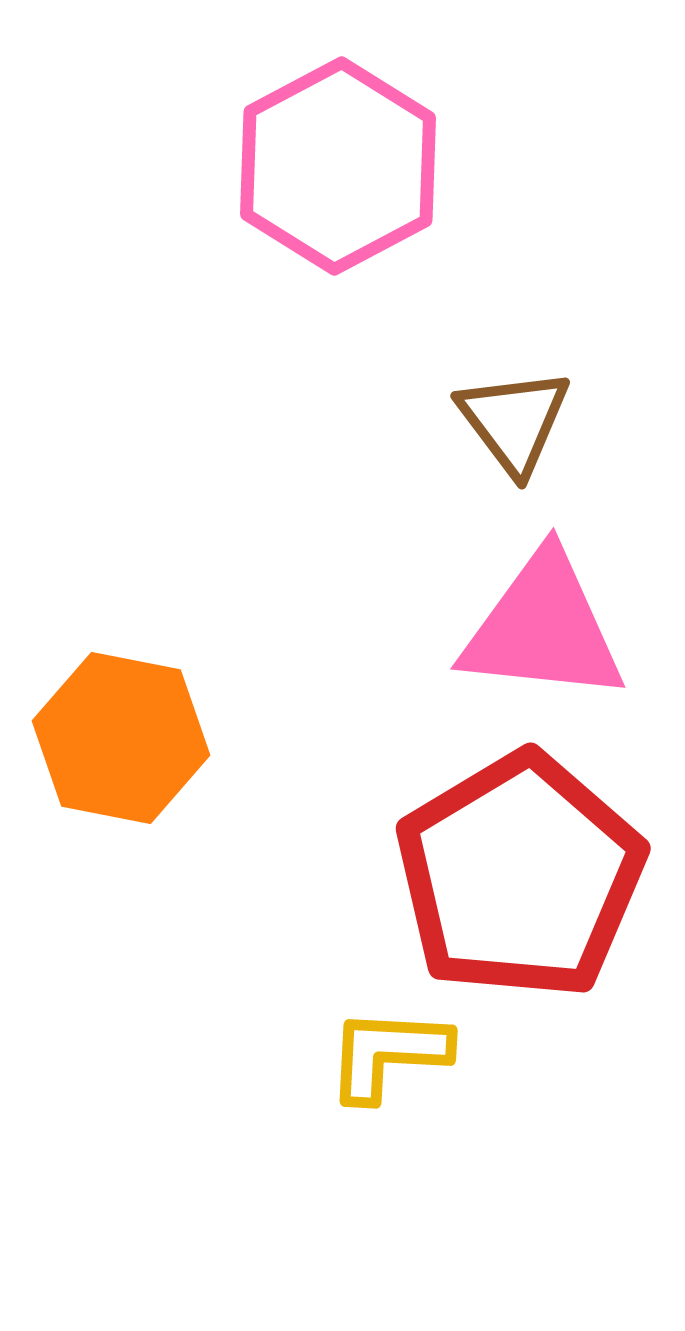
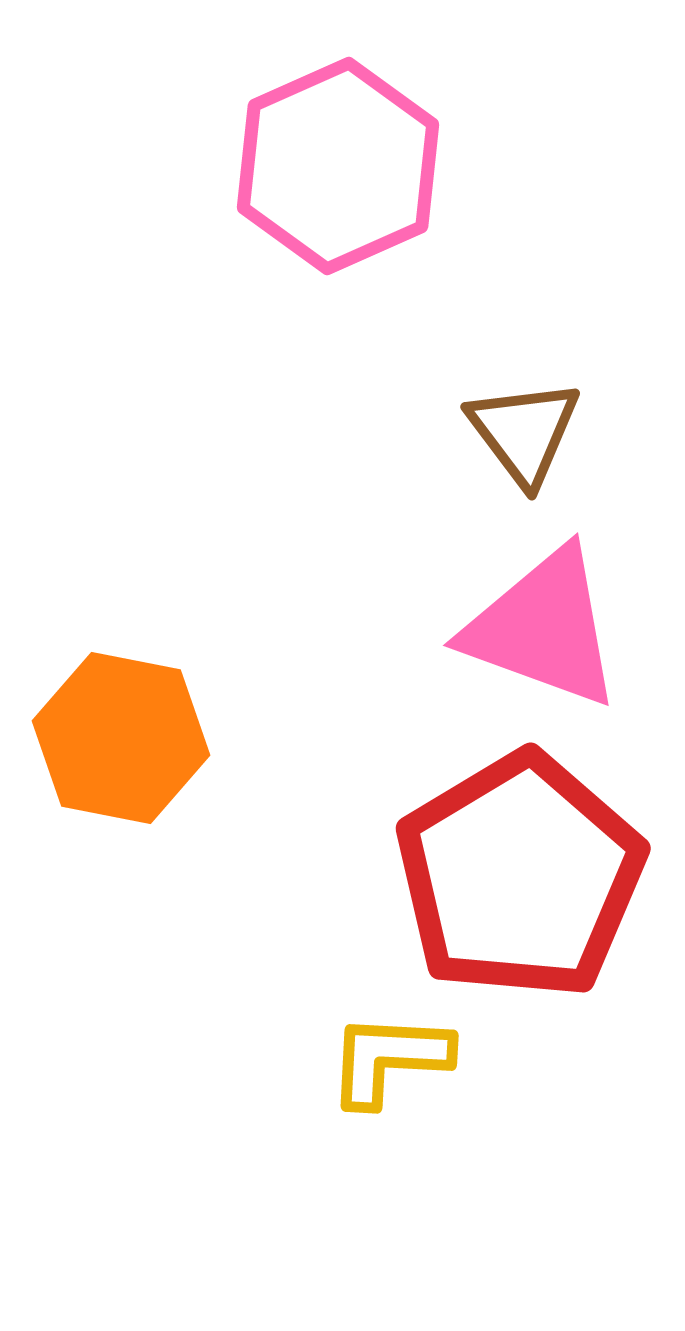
pink hexagon: rotated 4 degrees clockwise
brown triangle: moved 10 px right, 11 px down
pink triangle: rotated 14 degrees clockwise
yellow L-shape: moved 1 px right, 5 px down
